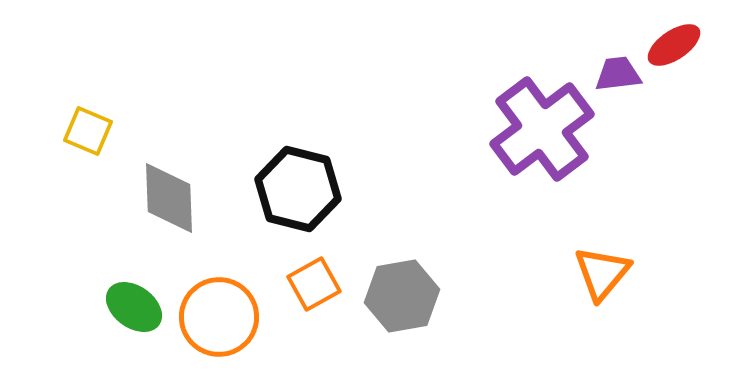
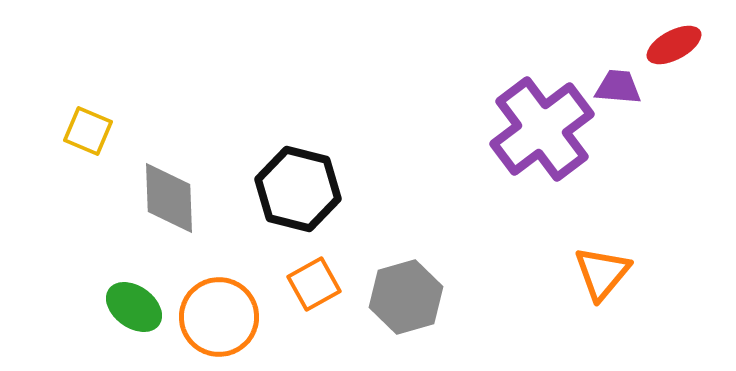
red ellipse: rotated 6 degrees clockwise
purple trapezoid: moved 13 px down; rotated 12 degrees clockwise
gray hexagon: moved 4 px right, 1 px down; rotated 6 degrees counterclockwise
